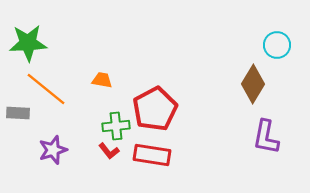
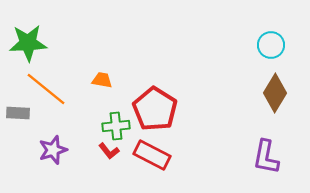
cyan circle: moved 6 px left
brown diamond: moved 22 px right, 9 px down
red pentagon: rotated 12 degrees counterclockwise
purple L-shape: moved 20 px down
red rectangle: rotated 18 degrees clockwise
